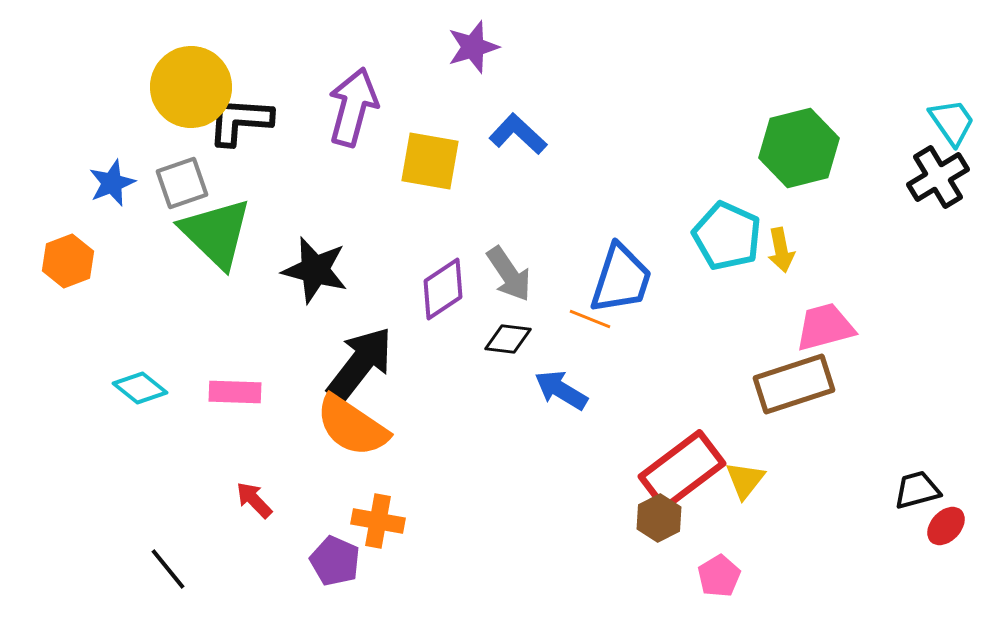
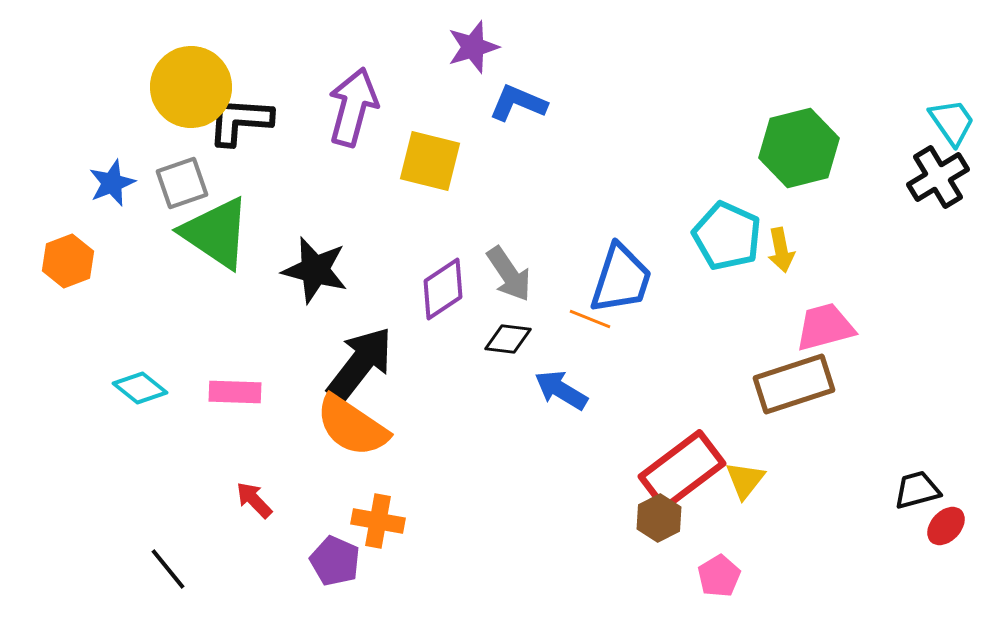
blue L-shape: moved 31 px up; rotated 20 degrees counterclockwise
yellow square: rotated 4 degrees clockwise
green triangle: rotated 10 degrees counterclockwise
